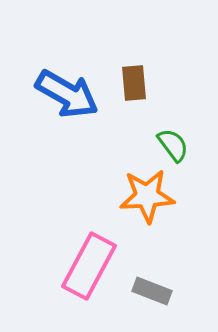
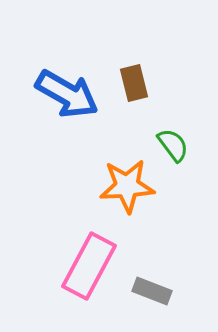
brown rectangle: rotated 9 degrees counterclockwise
orange star: moved 20 px left, 10 px up
